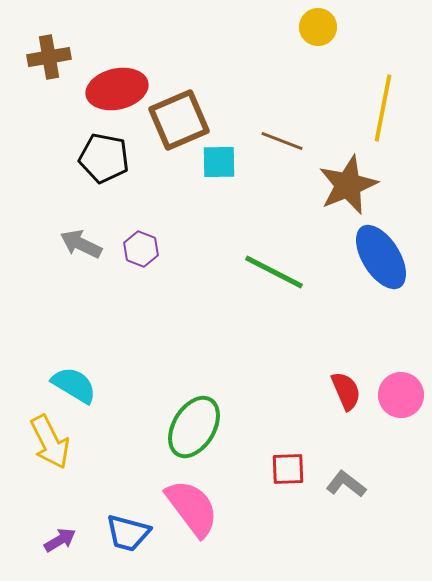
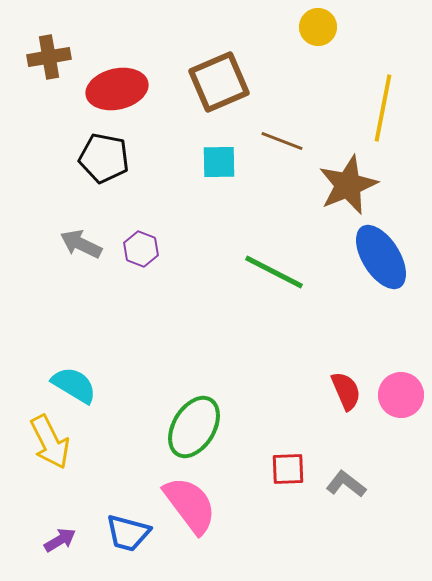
brown square: moved 40 px right, 38 px up
pink semicircle: moved 2 px left, 3 px up
